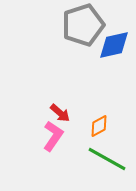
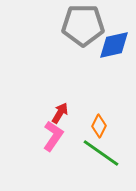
gray pentagon: rotated 18 degrees clockwise
red arrow: rotated 100 degrees counterclockwise
orange diamond: rotated 35 degrees counterclockwise
green line: moved 6 px left, 6 px up; rotated 6 degrees clockwise
